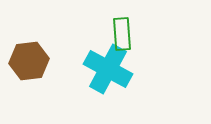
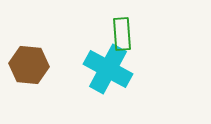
brown hexagon: moved 4 px down; rotated 12 degrees clockwise
